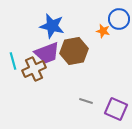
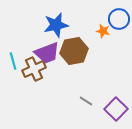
blue star: moved 4 px right, 1 px up; rotated 25 degrees counterclockwise
gray line: rotated 16 degrees clockwise
purple square: rotated 20 degrees clockwise
